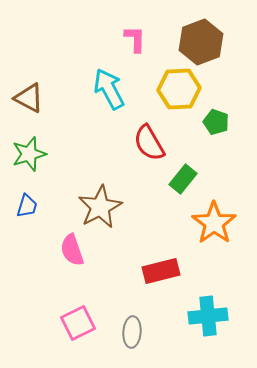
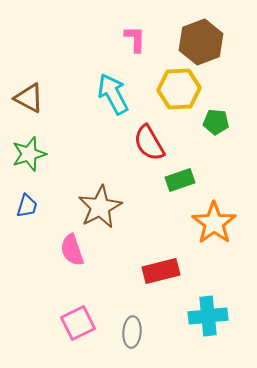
cyan arrow: moved 4 px right, 5 px down
green pentagon: rotated 15 degrees counterclockwise
green rectangle: moved 3 px left, 1 px down; rotated 32 degrees clockwise
